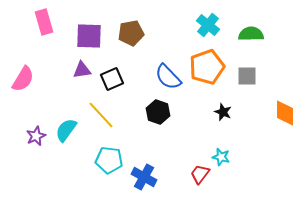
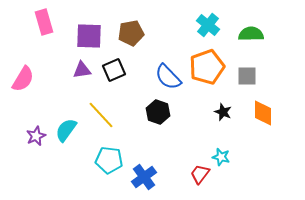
black square: moved 2 px right, 9 px up
orange diamond: moved 22 px left
blue cross: rotated 25 degrees clockwise
